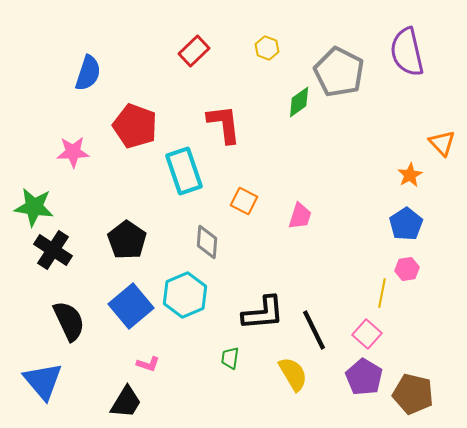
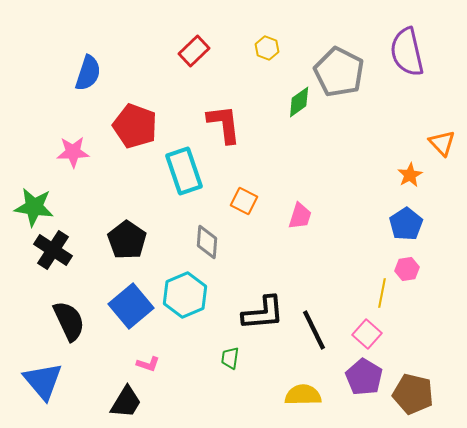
yellow semicircle: moved 10 px right, 21 px down; rotated 60 degrees counterclockwise
